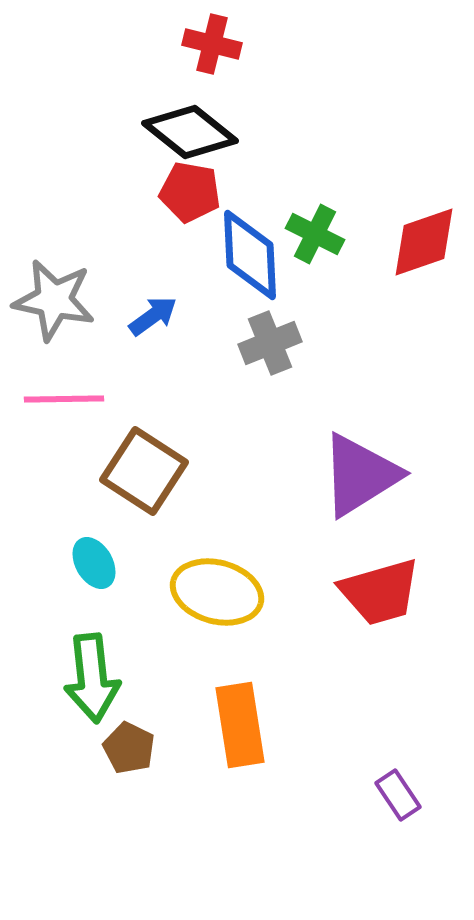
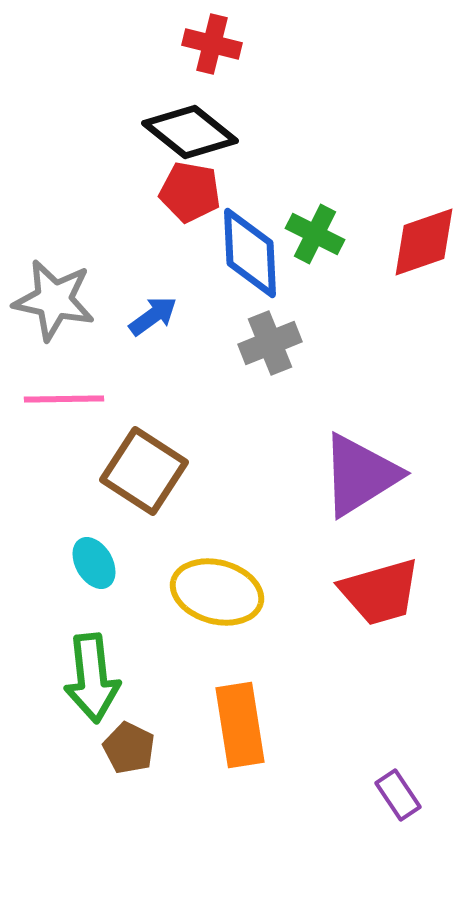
blue diamond: moved 2 px up
